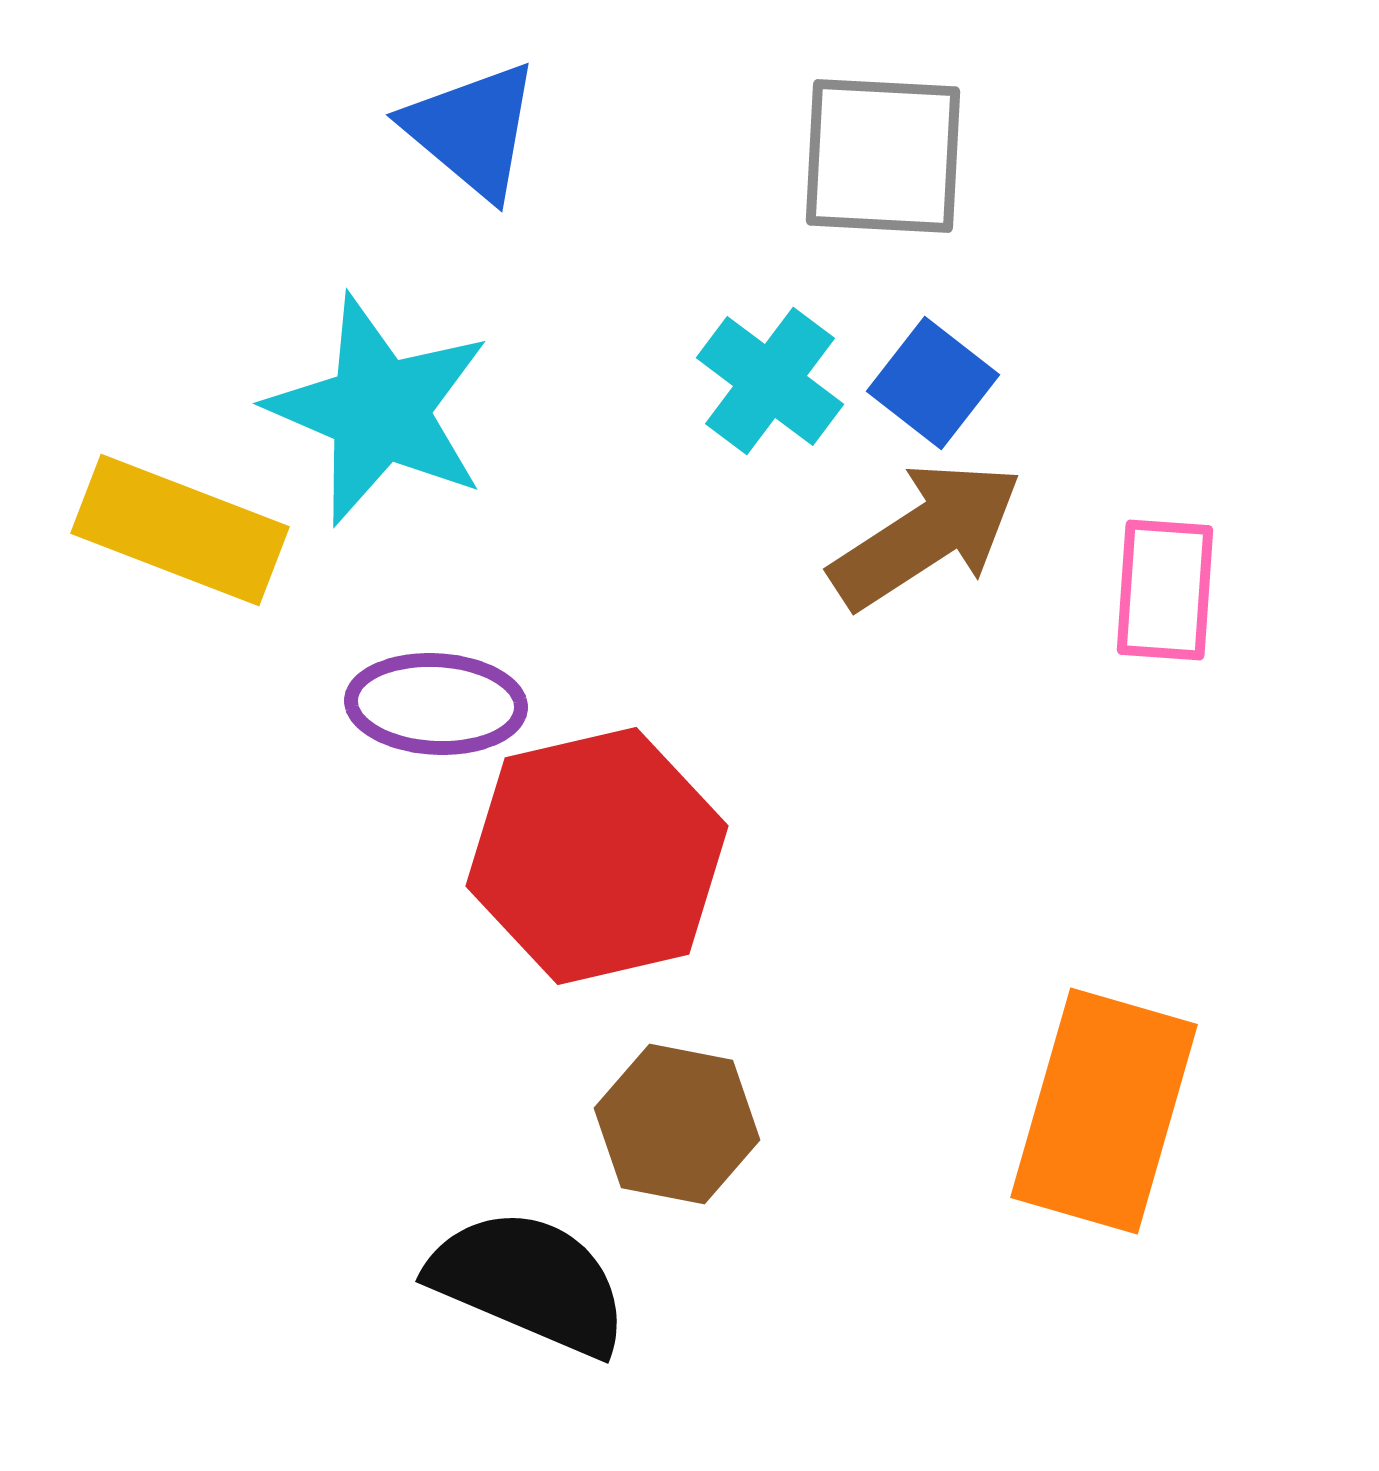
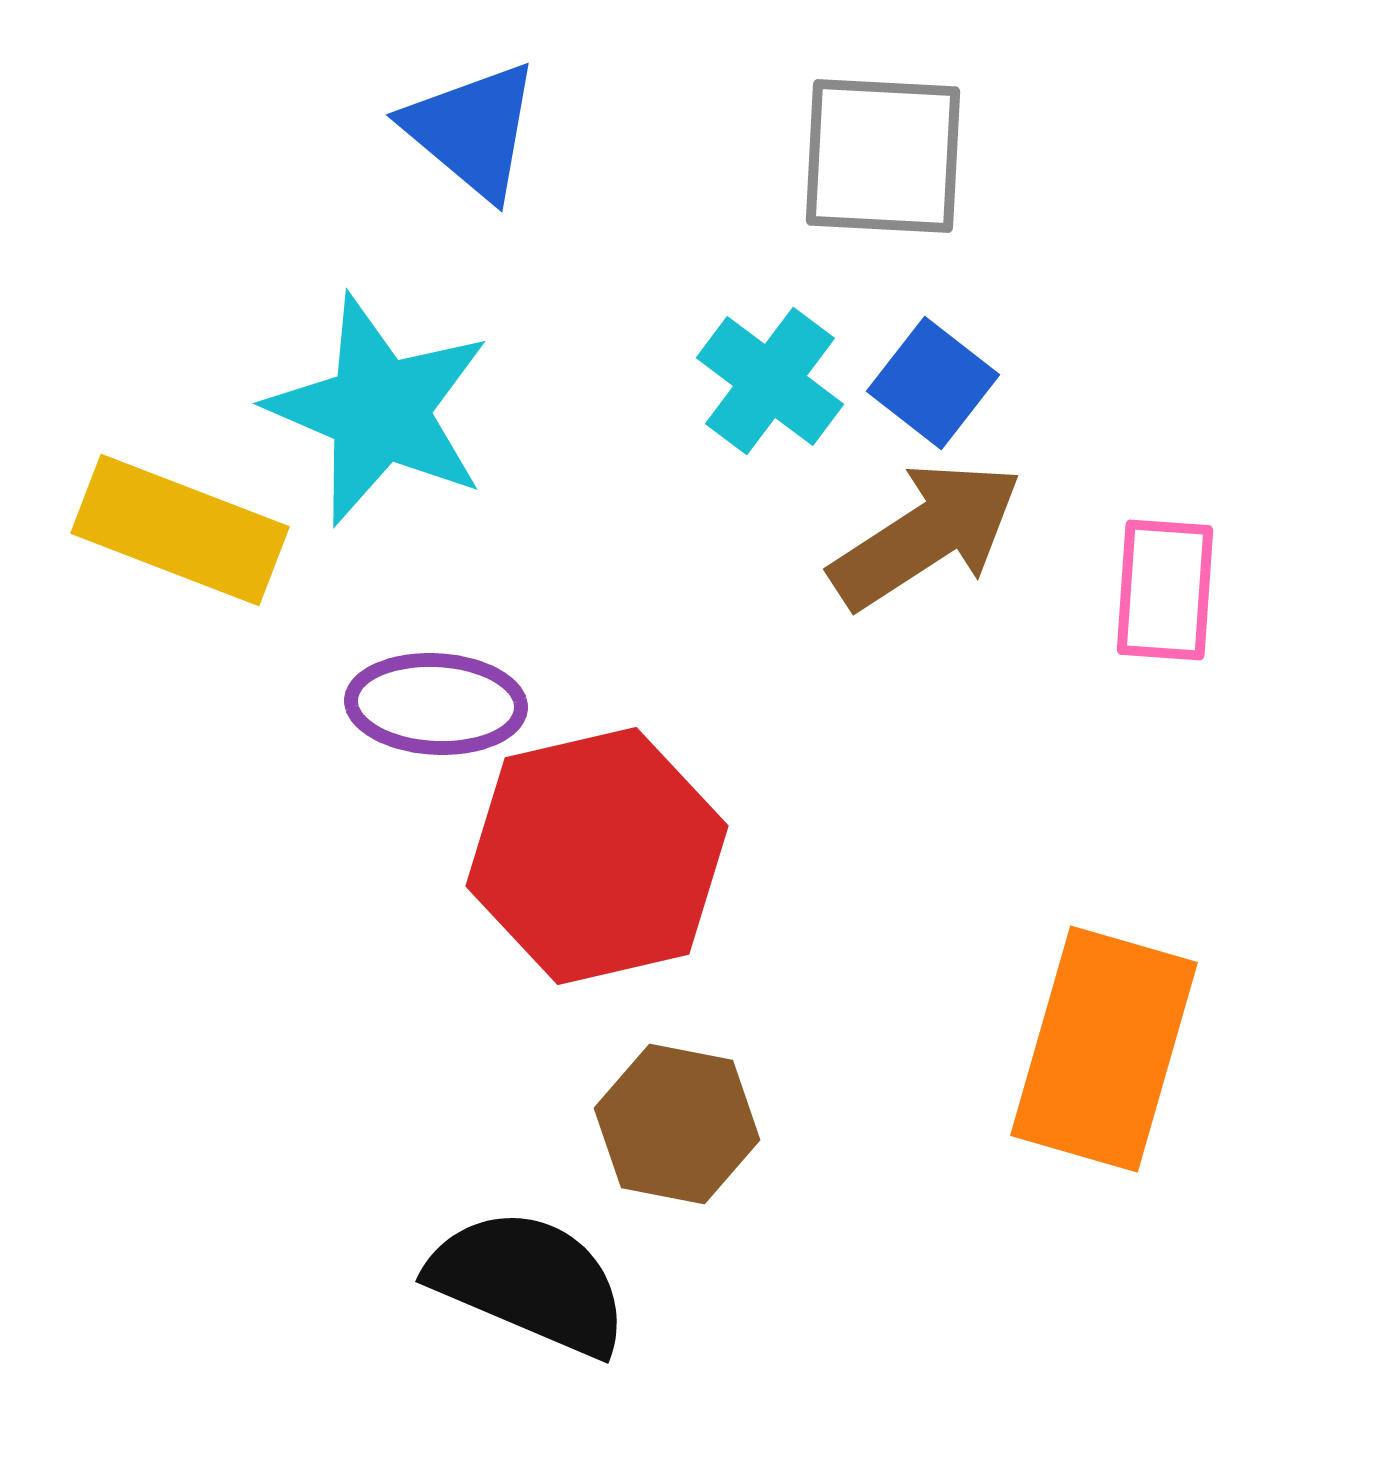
orange rectangle: moved 62 px up
